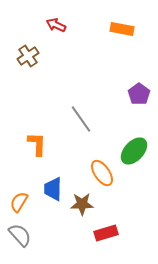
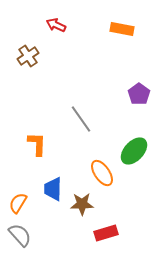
orange semicircle: moved 1 px left, 1 px down
